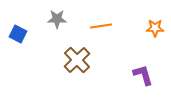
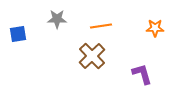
blue square: rotated 36 degrees counterclockwise
brown cross: moved 15 px right, 4 px up
purple L-shape: moved 1 px left, 1 px up
